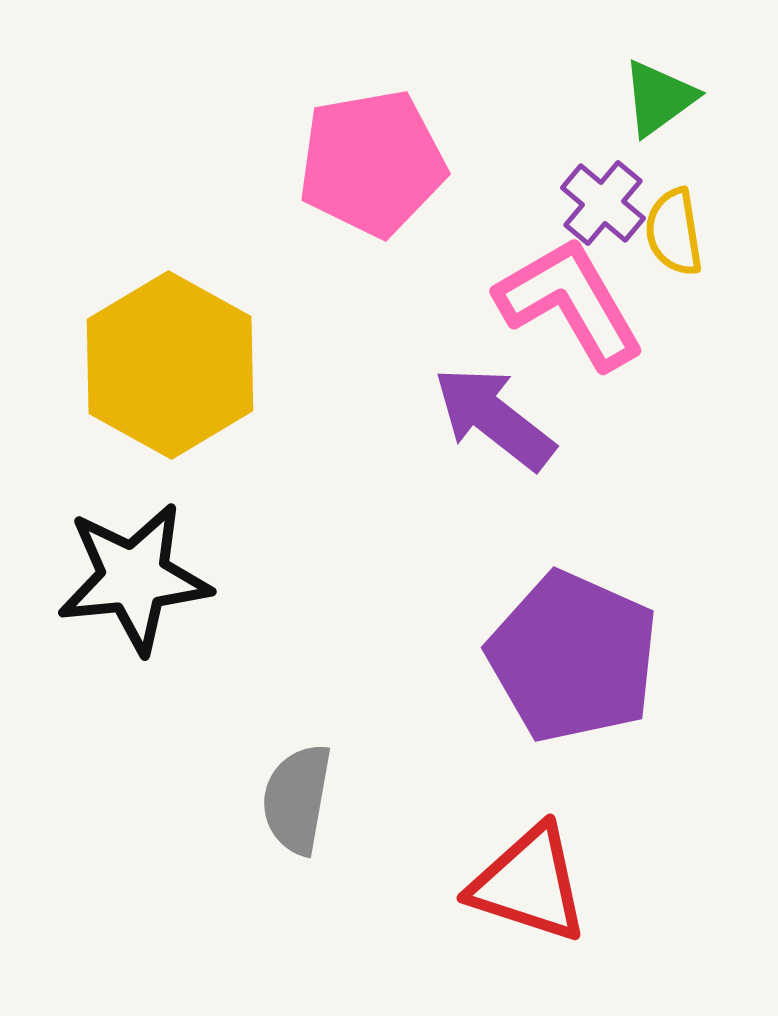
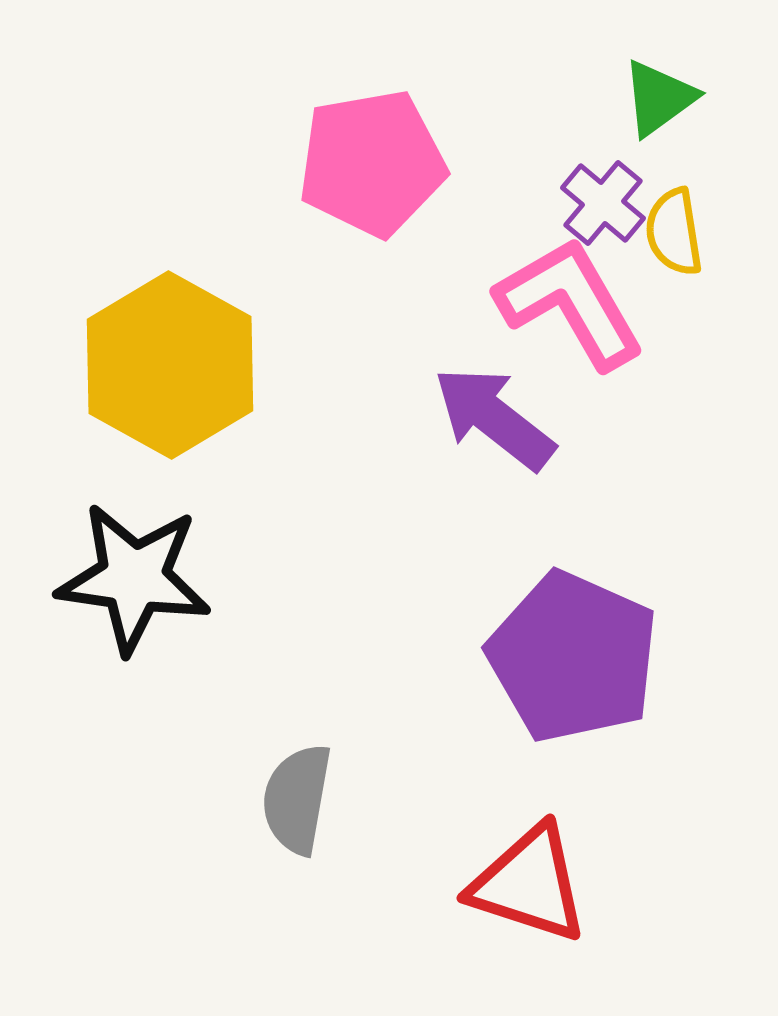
black star: rotated 14 degrees clockwise
